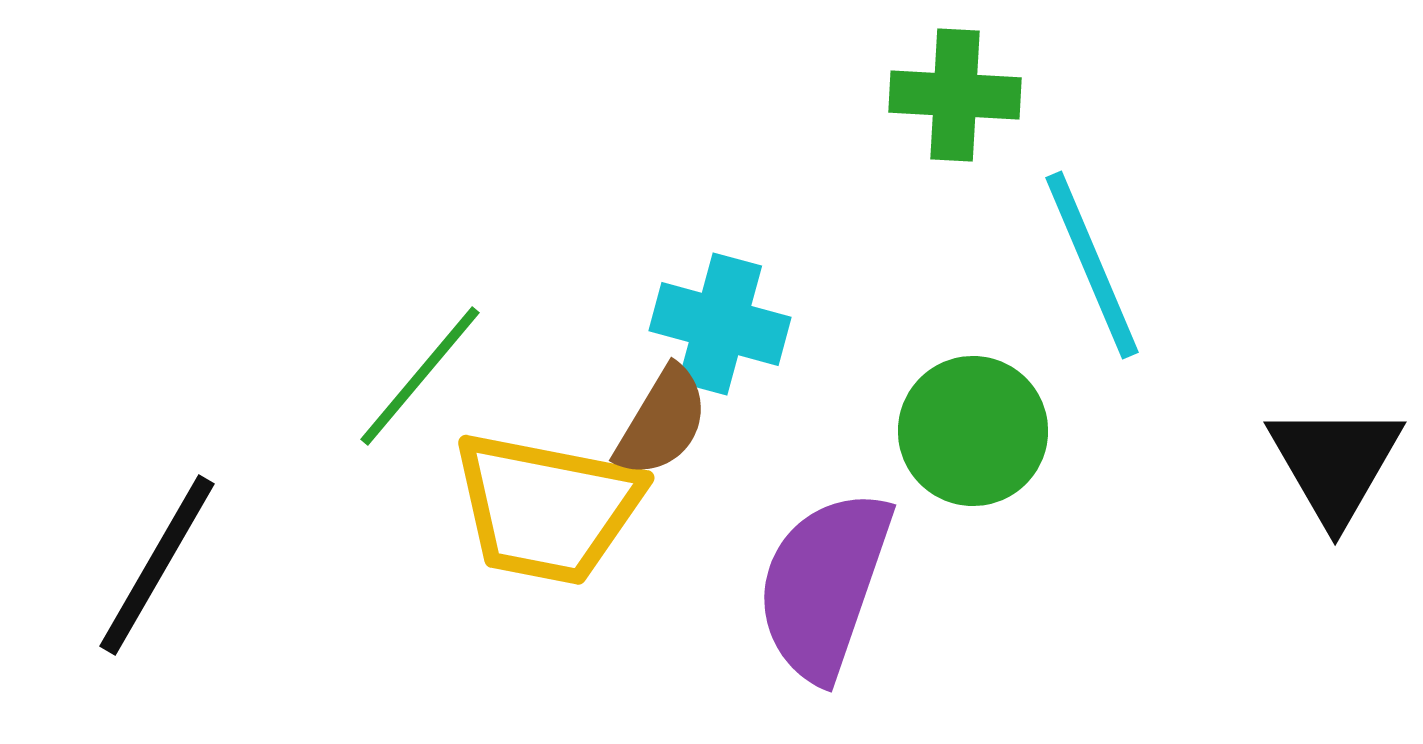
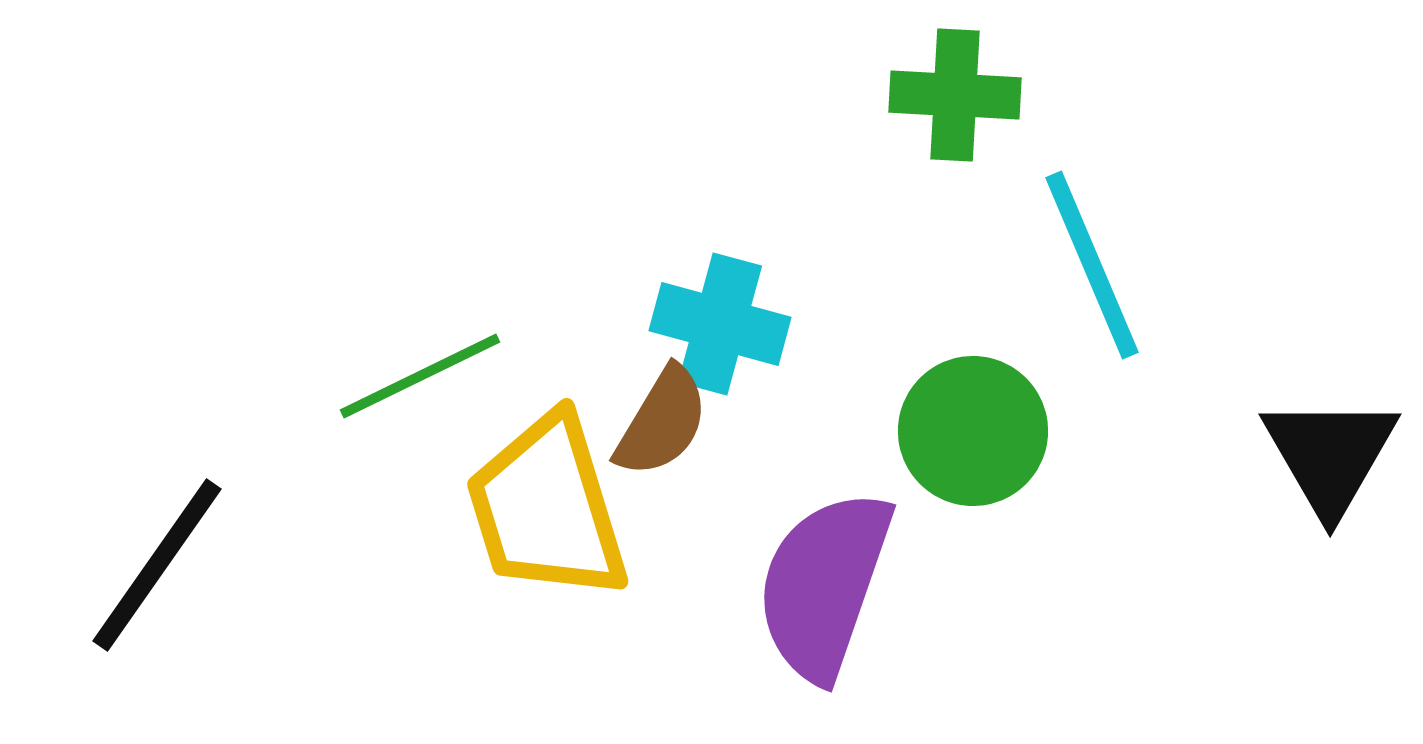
green line: rotated 24 degrees clockwise
black triangle: moved 5 px left, 8 px up
yellow trapezoid: rotated 62 degrees clockwise
black line: rotated 5 degrees clockwise
